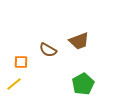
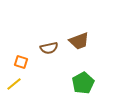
brown semicircle: moved 1 px right, 2 px up; rotated 42 degrees counterclockwise
orange square: rotated 16 degrees clockwise
green pentagon: moved 1 px up
